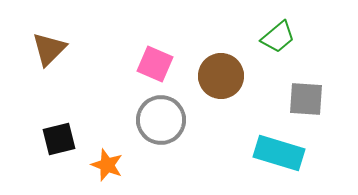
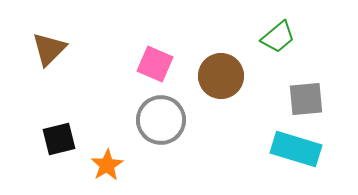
gray square: rotated 9 degrees counterclockwise
cyan rectangle: moved 17 px right, 4 px up
orange star: rotated 20 degrees clockwise
